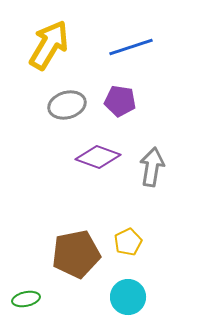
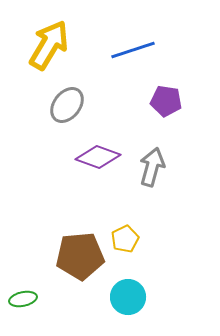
blue line: moved 2 px right, 3 px down
purple pentagon: moved 46 px right
gray ellipse: rotated 36 degrees counterclockwise
gray arrow: rotated 6 degrees clockwise
yellow pentagon: moved 3 px left, 3 px up
brown pentagon: moved 4 px right, 2 px down; rotated 6 degrees clockwise
green ellipse: moved 3 px left
